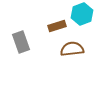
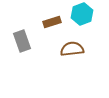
brown rectangle: moved 5 px left, 4 px up
gray rectangle: moved 1 px right, 1 px up
